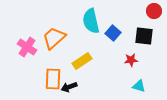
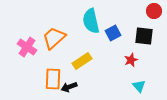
blue square: rotated 21 degrees clockwise
red star: rotated 16 degrees counterclockwise
cyan triangle: rotated 32 degrees clockwise
